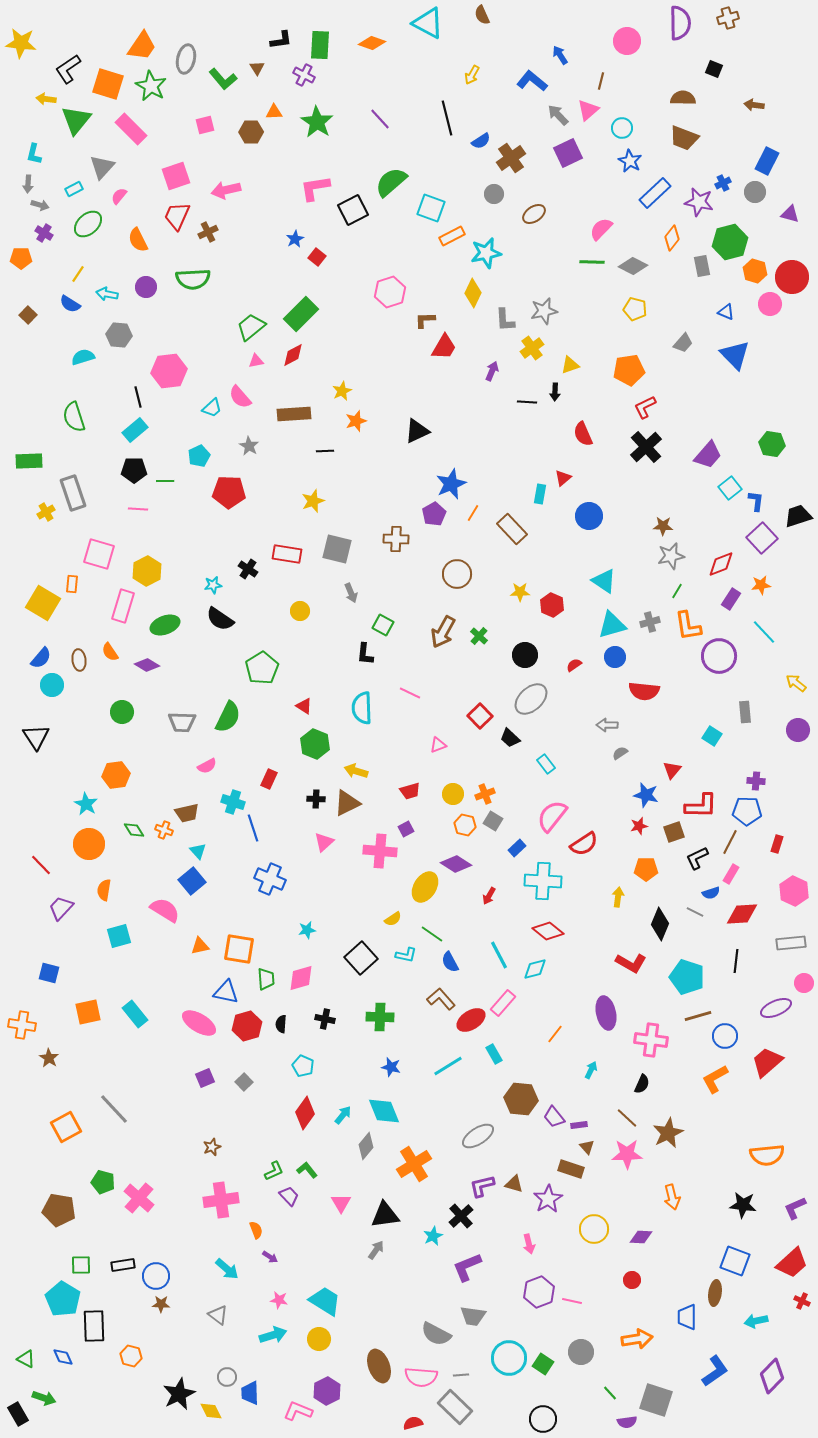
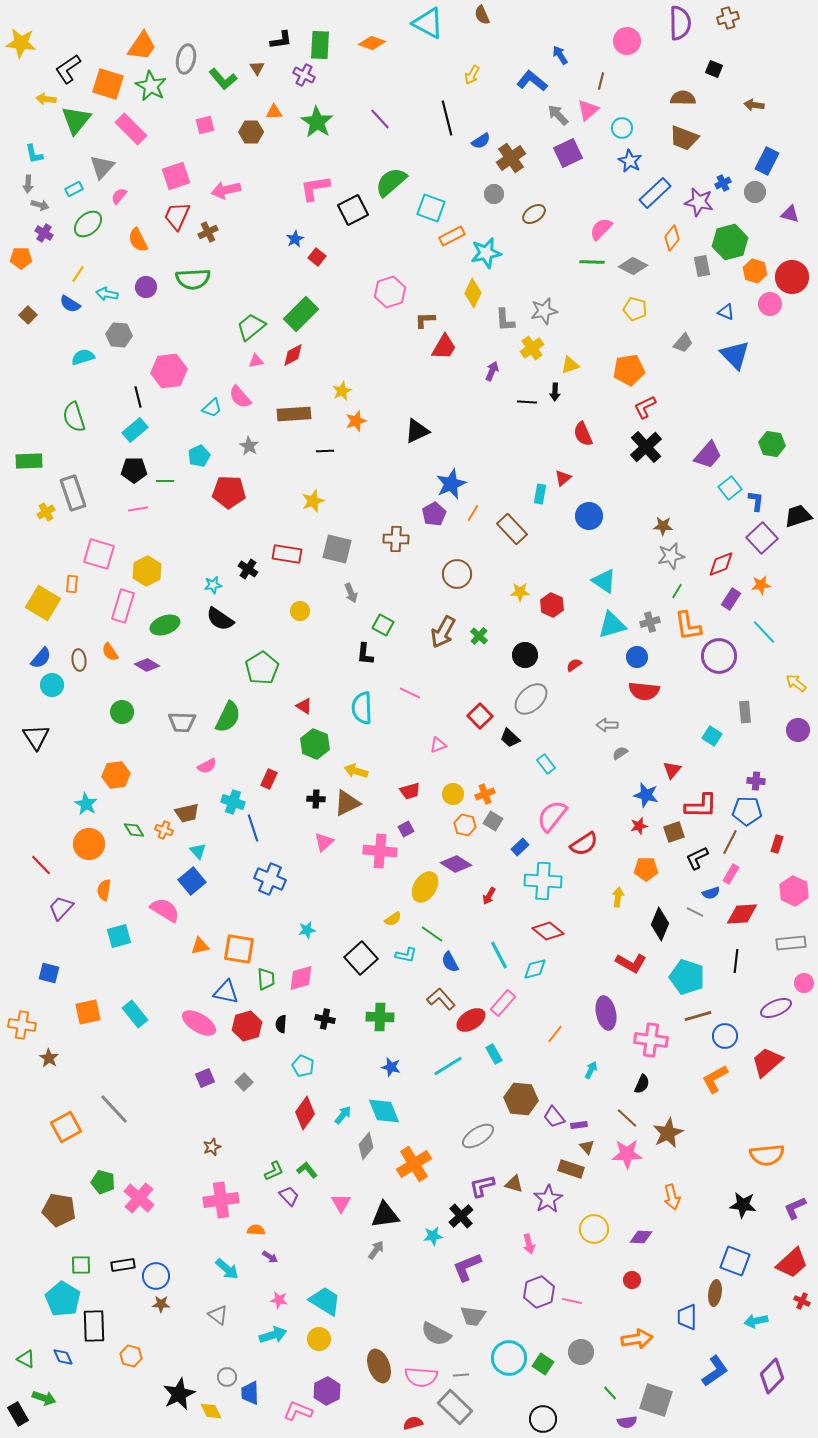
cyan L-shape at (34, 154): rotated 25 degrees counterclockwise
pink line at (138, 509): rotated 12 degrees counterclockwise
blue circle at (615, 657): moved 22 px right
blue rectangle at (517, 848): moved 3 px right, 1 px up
orange semicircle at (256, 1230): rotated 66 degrees counterclockwise
cyan star at (433, 1236): rotated 18 degrees clockwise
